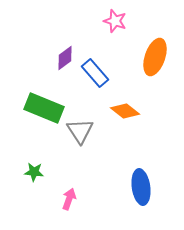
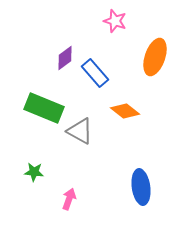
gray triangle: rotated 28 degrees counterclockwise
